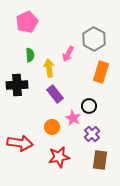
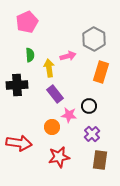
pink arrow: moved 2 px down; rotated 133 degrees counterclockwise
pink star: moved 4 px left, 3 px up; rotated 21 degrees counterclockwise
red arrow: moved 1 px left
